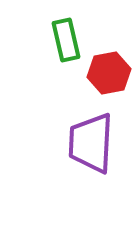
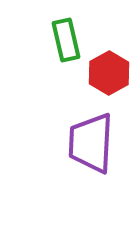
red hexagon: rotated 18 degrees counterclockwise
